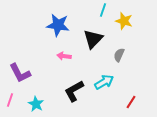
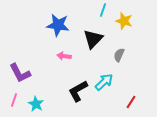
cyan arrow: rotated 12 degrees counterclockwise
black L-shape: moved 4 px right
pink line: moved 4 px right
